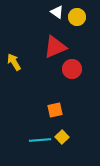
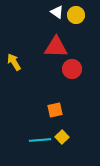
yellow circle: moved 1 px left, 2 px up
red triangle: moved 1 px right; rotated 25 degrees clockwise
